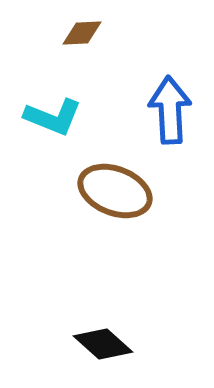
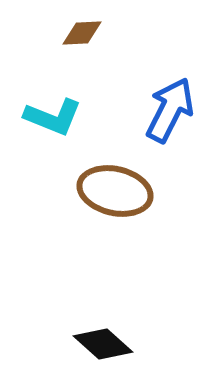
blue arrow: rotated 30 degrees clockwise
brown ellipse: rotated 8 degrees counterclockwise
